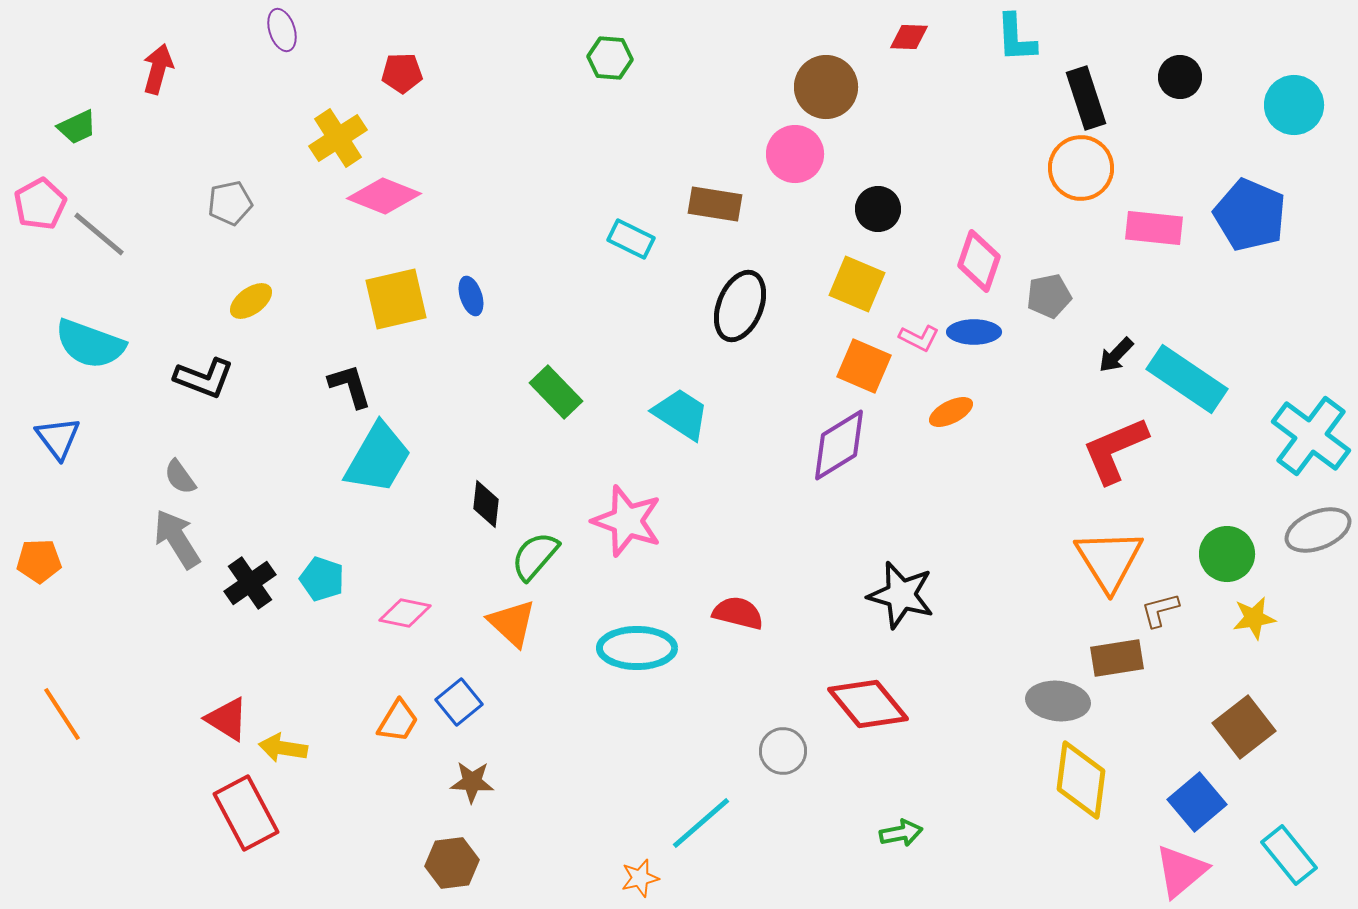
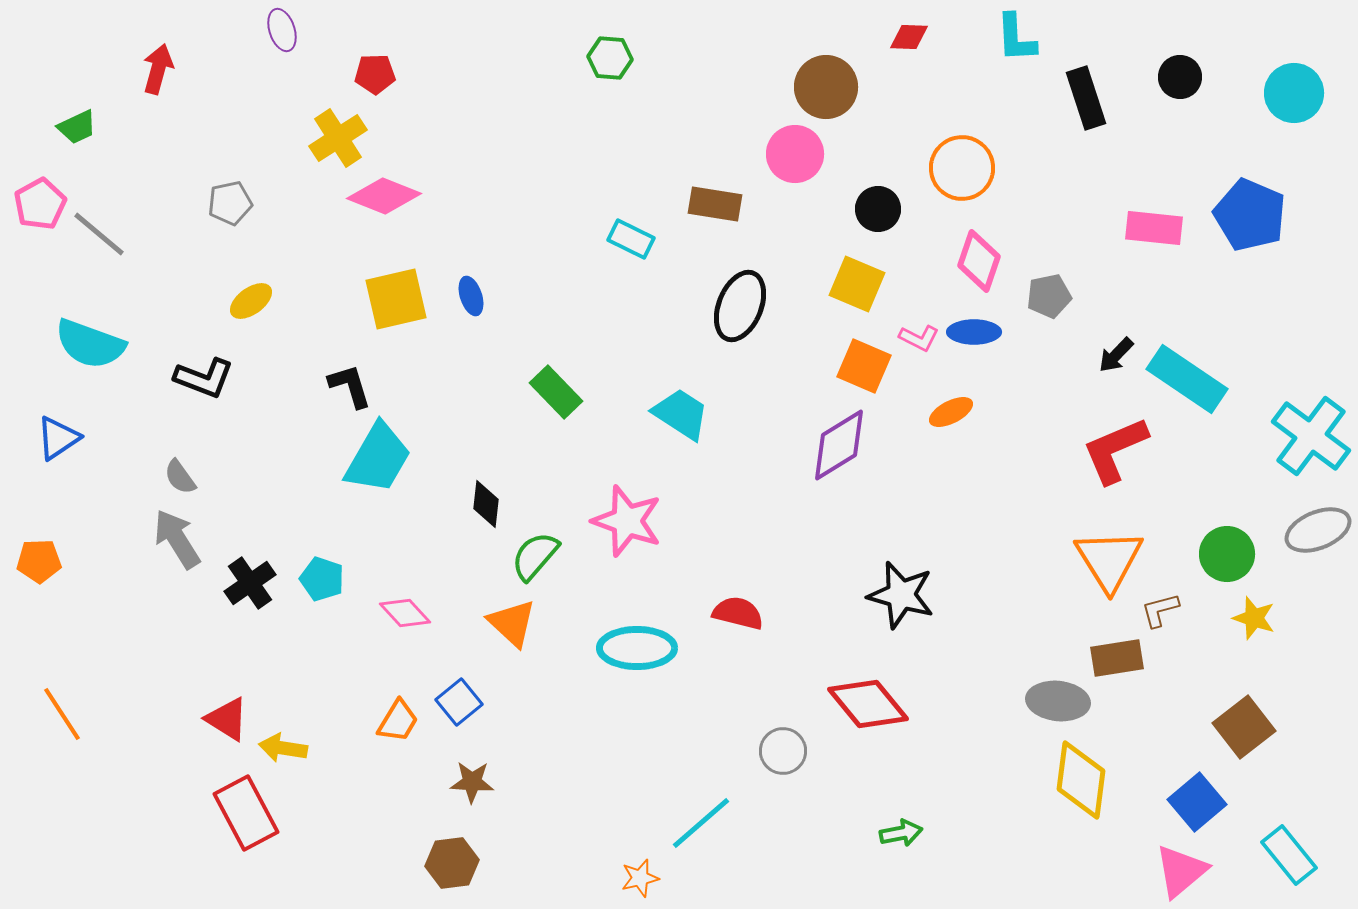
red pentagon at (402, 73): moved 27 px left, 1 px down
cyan circle at (1294, 105): moved 12 px up
orange circle at (1081, 168): moved 119 px left
blue triangle at (58, 438): rotated 33 degrees clockwise
pink diamond at (405, 613): rotated 36 degrees clockwise
yellow star at (1254, 618): rotated 27 degrees clockwise
